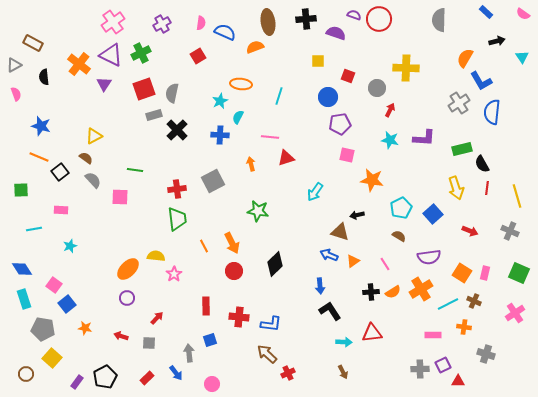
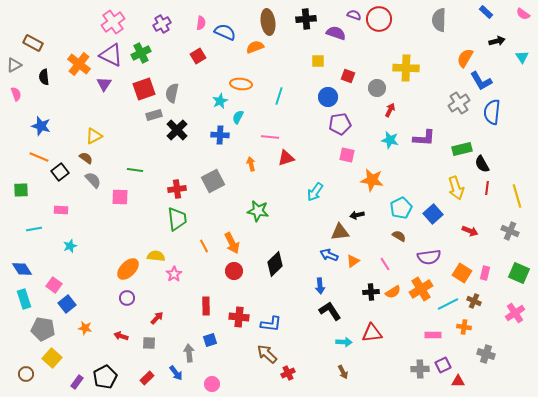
brown triangle at (340, 232): rotated 24 degrees counterclockwise
